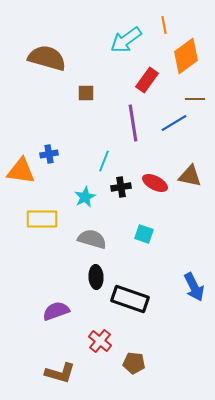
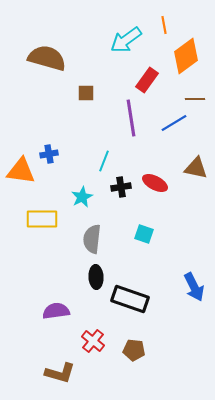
purple line: moved 2 px left, 5 px up
brown triangle: moved 6 px right, 8 px up
cyan star: moved 3 px left
gray semicircle: rotated 100 degrees counterclockwise
purple semicircle: rotated 12 degrees clockwise
red cross: moved 7 px left
brown pentagon: moved 13 px up
